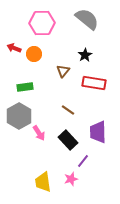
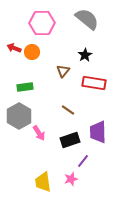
orange circle: moved 2 px left, 2 px up
black rectangle: moved 2 px right; rotated 66 degrees counterclockwise
